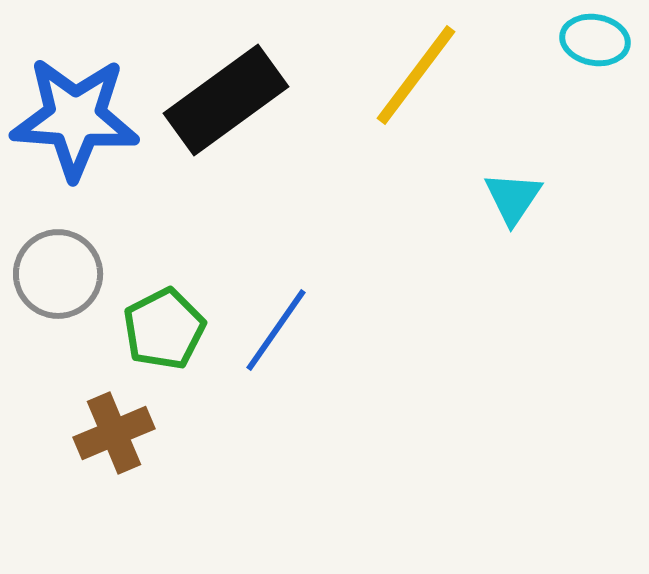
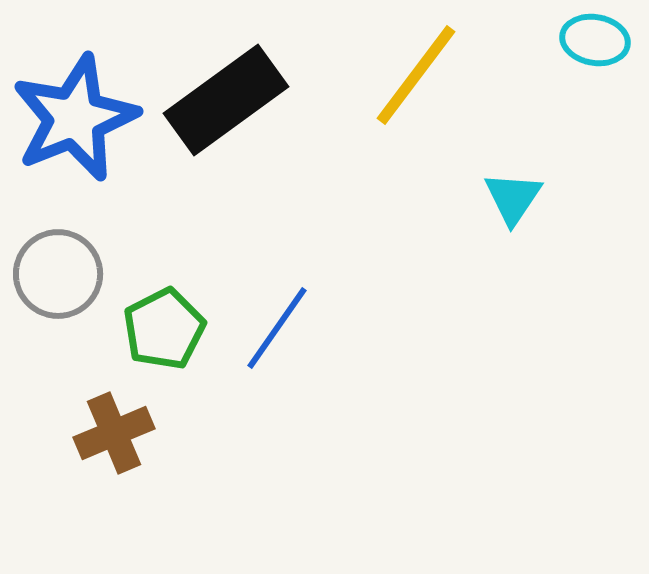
blue star: rotated 26 degrees counterclockwise
blue line: moved 1 px right, 2 px up
